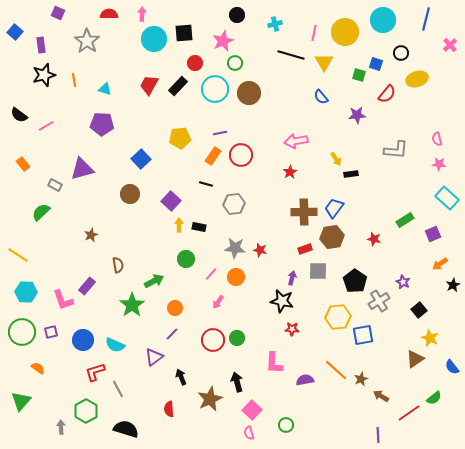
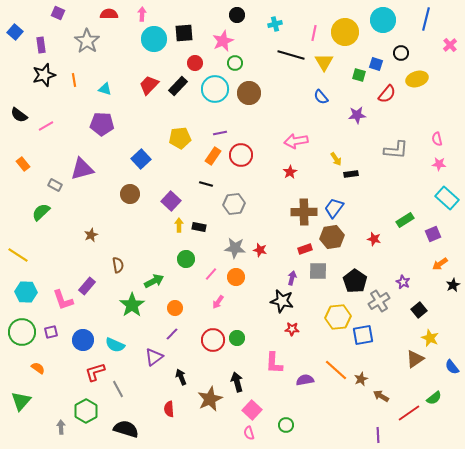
red trapezoid at (149, 85): rotated 15 degrees clockwise
